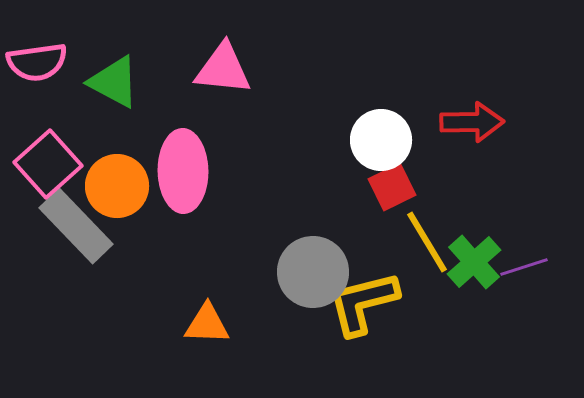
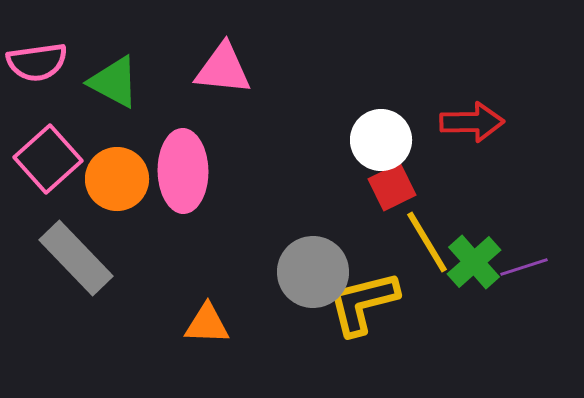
pink square: moved 5 px up
orange circle: moved 7 px up
gray rectangle: moved 32 px down
